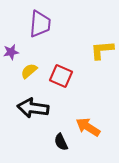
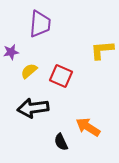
black arrow: rotated 16 degrees counterclockwise
